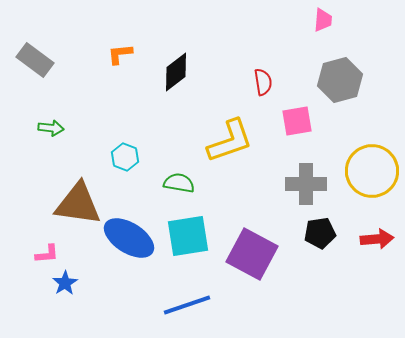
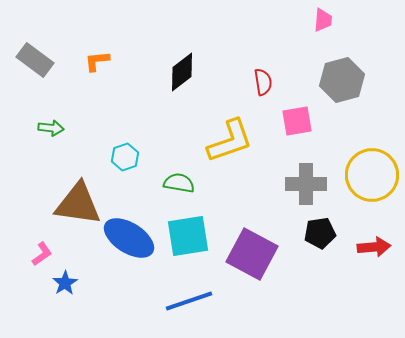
orange L-shape: moved 23 px left, 7 px down
black diamond: moved 6 px right
gray hexagon: moved 2 px right
cyan hexagon: rotated 20 degrees clockwise
yellow circle: moved 4 px down
red arrow: moved 3 px left, 8 px down
pink L-shape: moved 5 px left; rotated 30 degrees counterclockwise
blue line: moved 2 px right, 4 px up
